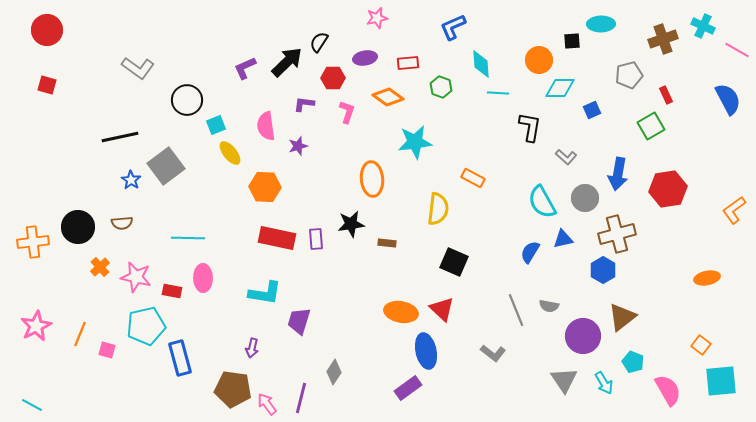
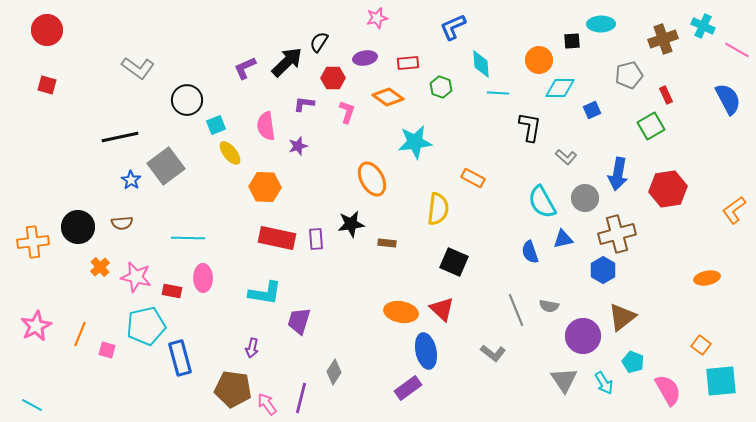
orange ellipse at (372, 179): rotated 24 degrees counterclockwise
blue semicircle at (530, 252): rotated 50 degrees counterclockwise
